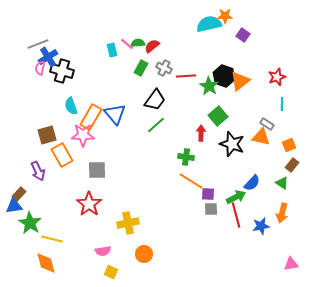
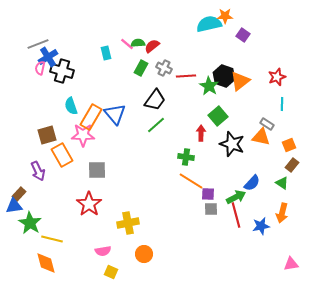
cyan rectangle at (112, 50): moved 6 px left, 3 px down
